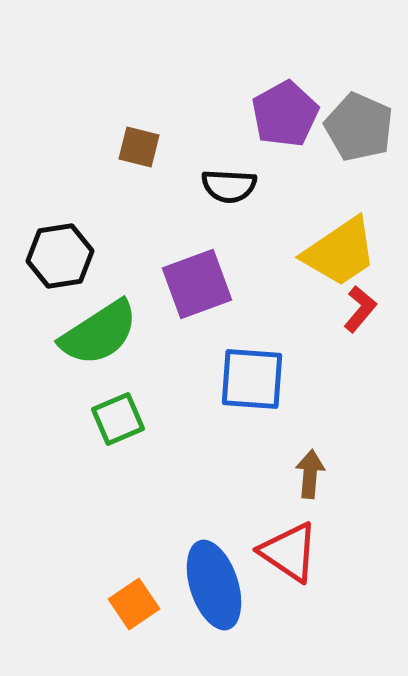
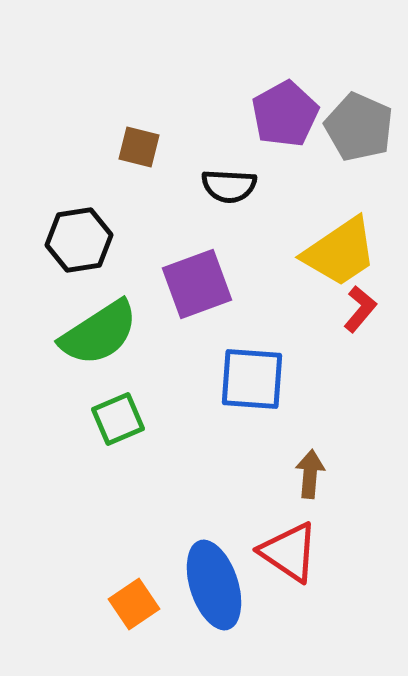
black hexagon: moved 19 px right, 16 px up
